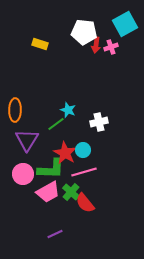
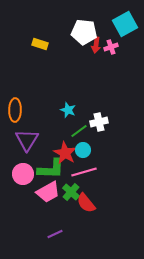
green line: moved 23 px right, 7 px down
red semicircle: moved 1 px right
